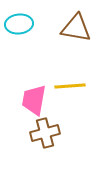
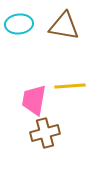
brown triangle: moved 12 px left, 2 px up
